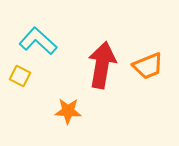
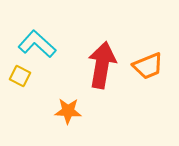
cyan L-shape: moved 1 px left, 3 px down
